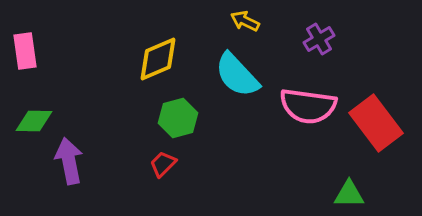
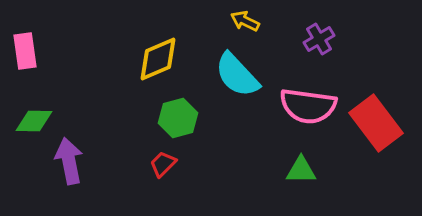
green triangle: moved 48 px left, 24 px up
